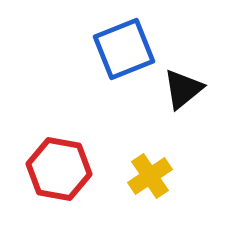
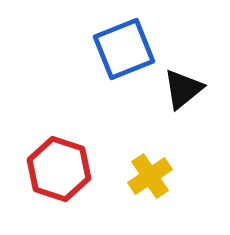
red hexagon: rotated 8 degrees clockwise
